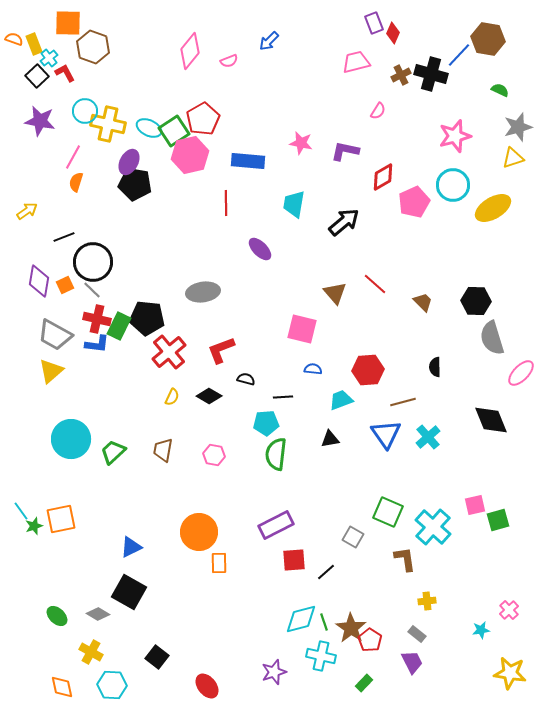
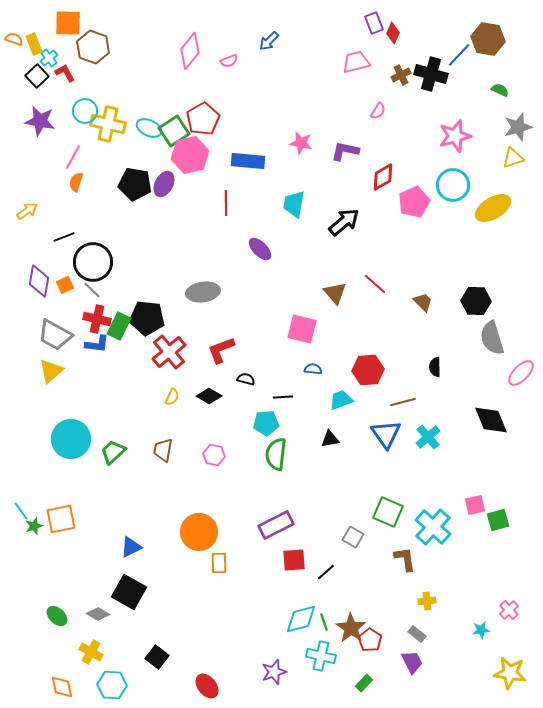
purple ellipse at (129, 162): moved 35 px right, 22 px down
